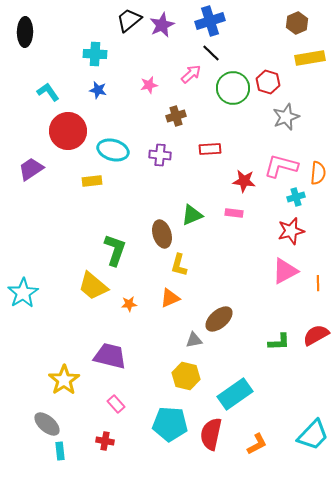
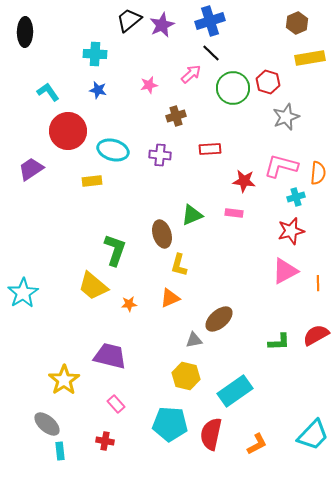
cyan rectangle at (235, 394): moved 3 px up
